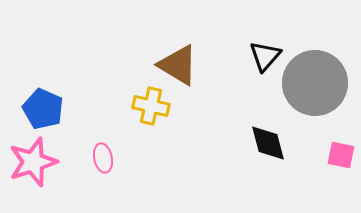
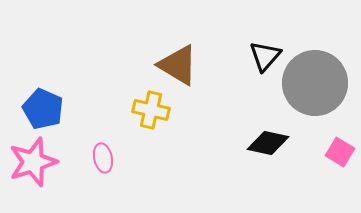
yellow cross: moved 4 px down
black diamond: rotated 63 degrees counterclockwise
pink square: moved 1 px left, 3 px up; rotated 20 degrees clockwise
